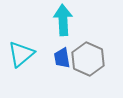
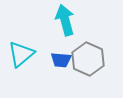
cyan arrow: moved 2 px right; rotated 12 degrees counterclockwise
blue trapezoid: moved 1 px left, 2 px down; rotated 75 degrees counterclockwise
